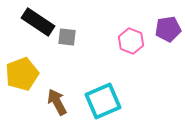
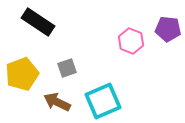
purple pentagon: rotated 15 degrees clockwise
gray square: moved 31 px down; rotated 24 degrees counterclockwise
brown arrow: rotated 36 degrees counterclockwise
